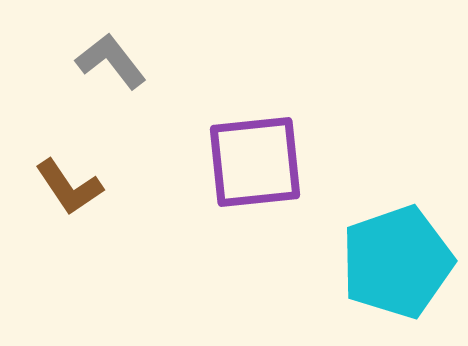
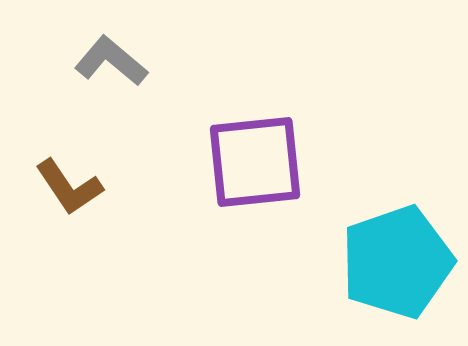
gray L-shape: rotated 12 degrees counterclockwise
